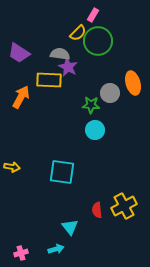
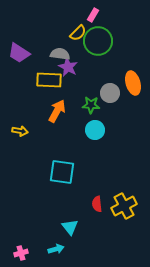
orange arrow: moved 36 px right, 14 px down
yellow arrow: moved 8 px right, 36 px up
red semicircle: moved 6 px up
